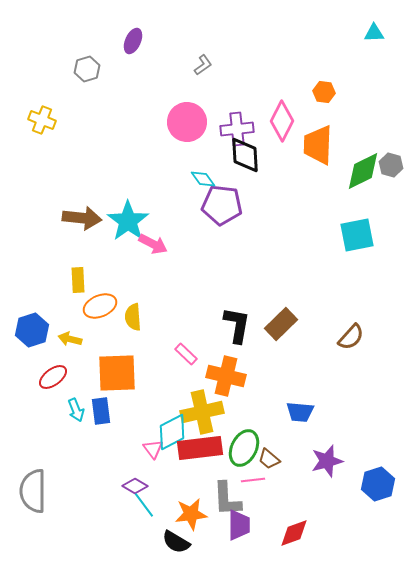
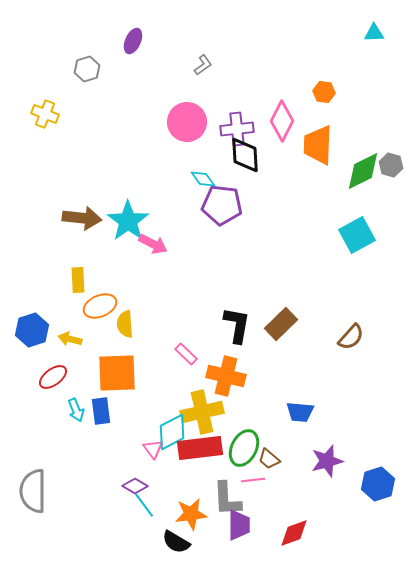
yellow cross at (42, 120): moved 3 px right, 6 px up
cyan square at (357, 235): rotated 18 degrees counterclockwise
yellow semicircle at (133, 317): moved 8 px left, 7 px down
